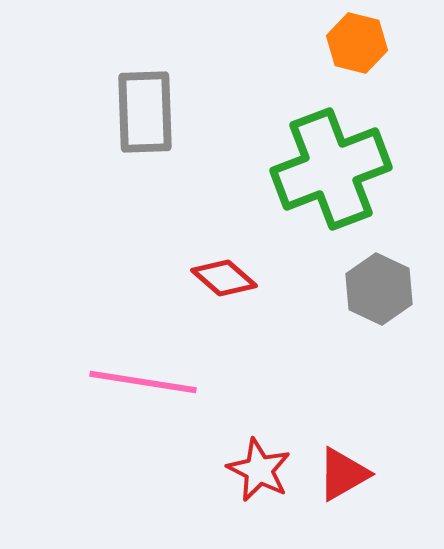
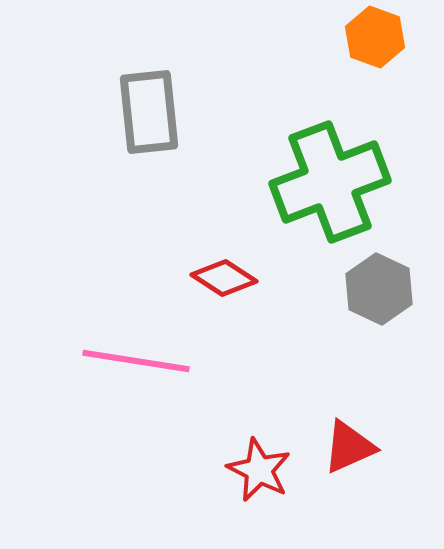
orange hexagon: moved 18 px right, 6 px up; rotated 6 degrees clockwise
gray rectangle: moved 4 px right; rotated 4 degrees counterclockwise
green cross: moved 1 px left, 13 px down
red diamond: rotated 8 degrees counterclockwise
pink line: moved 7 px left, 21 px up
red triangle: moved 6 px right, 27 px up; rotated 6 degrees clockwise
